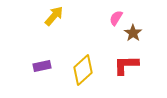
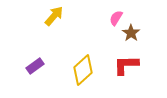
brown star: moved 2 px left
purple rectangle: moved 7 px left; rotated 24 degrees counterclockwise
